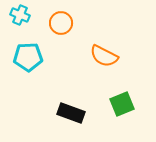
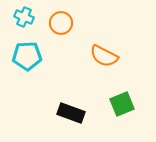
cyan cross: moved 4 px right, 2 px down
cyan pentagon: moved 1 px left, 1 px up
